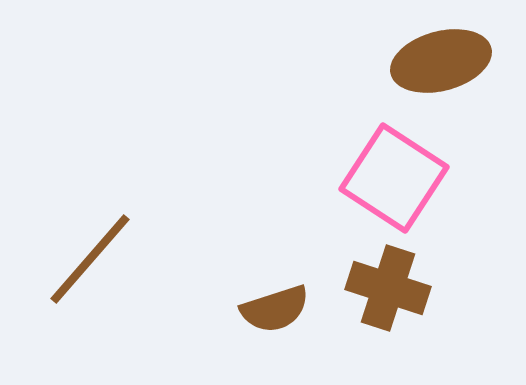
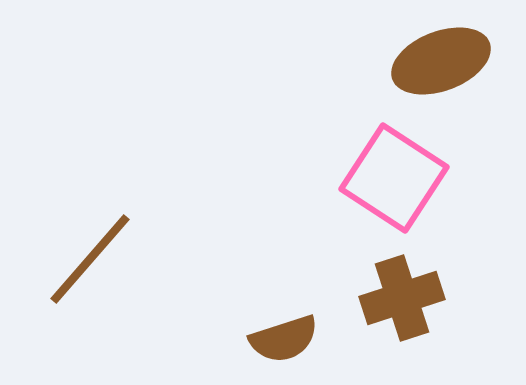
brown ellipse: rotated 6 degrees counterclockwise
brown cross: moved 14 px right, 10 px down; rotated 36 degrees counterclockwise
brown semicircle: moved 9 px right, 30 px down
